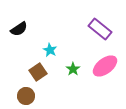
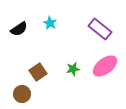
cyan star: moved 27 px up
green star: rotated 24 degrees clockwise
brown circle: moved 4 px left, 2 px up
